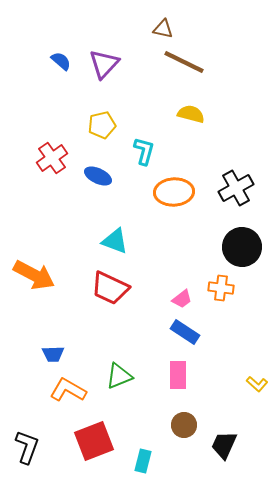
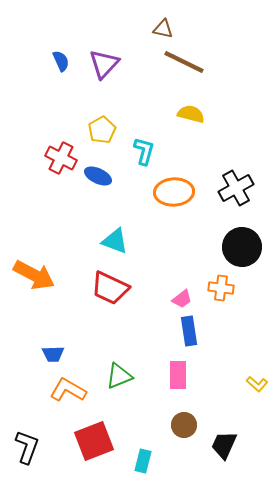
blue semicircle: rotated 25 degrees clockwise
yellow pentagon: moved 5 px down; rotated 16 degrees counterclockwise
red cross: moved 9 px right; rotated 28 degrees counterclockwise
blue rectangle: moved 4 px right, 1 px up; rotated 48 degrees clockwise
